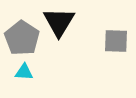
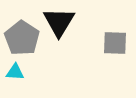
gray square: moved 1 px left, 2 px down
cyan triangle: moved 9 px left
